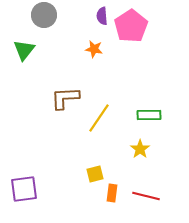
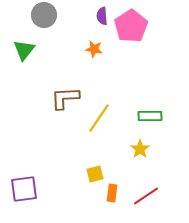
green rectangle: moved 1 px right, 1 px down
red line: rotated 48 degrees counterclockwise
